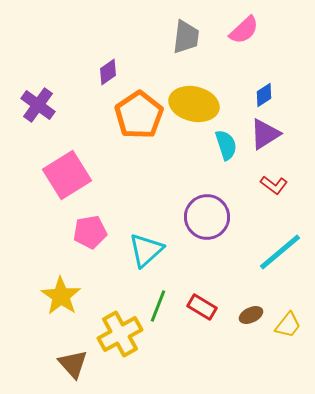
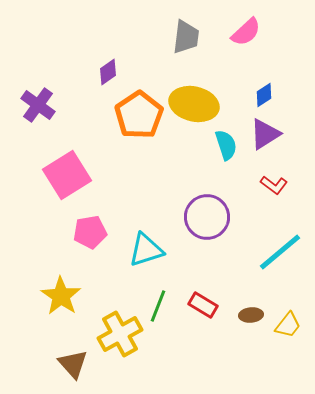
pink semicircle: moved 2 px right, 2 px down
cyan triangle: rotated 24 degrees clockwise
red rectangle: moved 1 px right, 2 px up
brown ellipse: rotated 20 degrees clockwise
